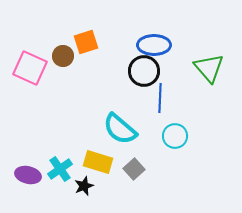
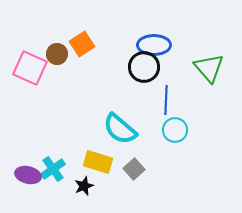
orange square: moved 4 px left, 2 px down; rotated 15 degrees counterclockwise
brown circle: moved 6 px left, 2 px up
black circle: moved 4 px up
blue line: moved 6 px right, 2 px down
cyan circle: moved 6 px up
cyan cross: moved 7 px left
